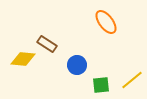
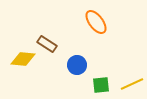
orange ellipse: moved 10 px left
yellow line: moved 4 px down; rotated 15 degrees clockwise
